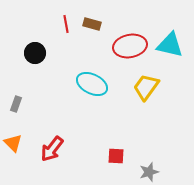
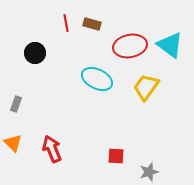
red line: moved 1 px up
cyan triangle: rotated 24 degrees clockwise
cyan ellipse: moved 5 px right, 5 px up
red arrow: rotated 120 degrees clockwise
